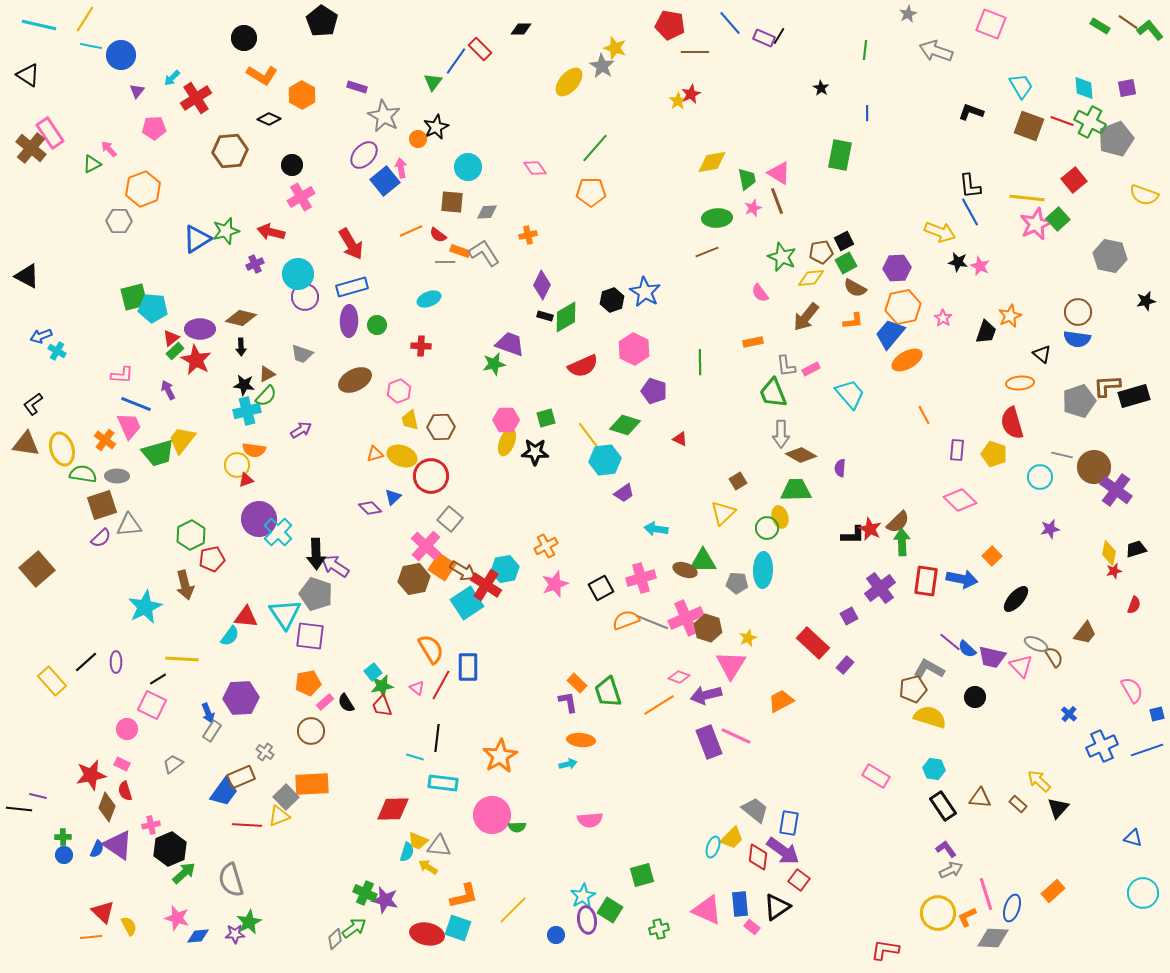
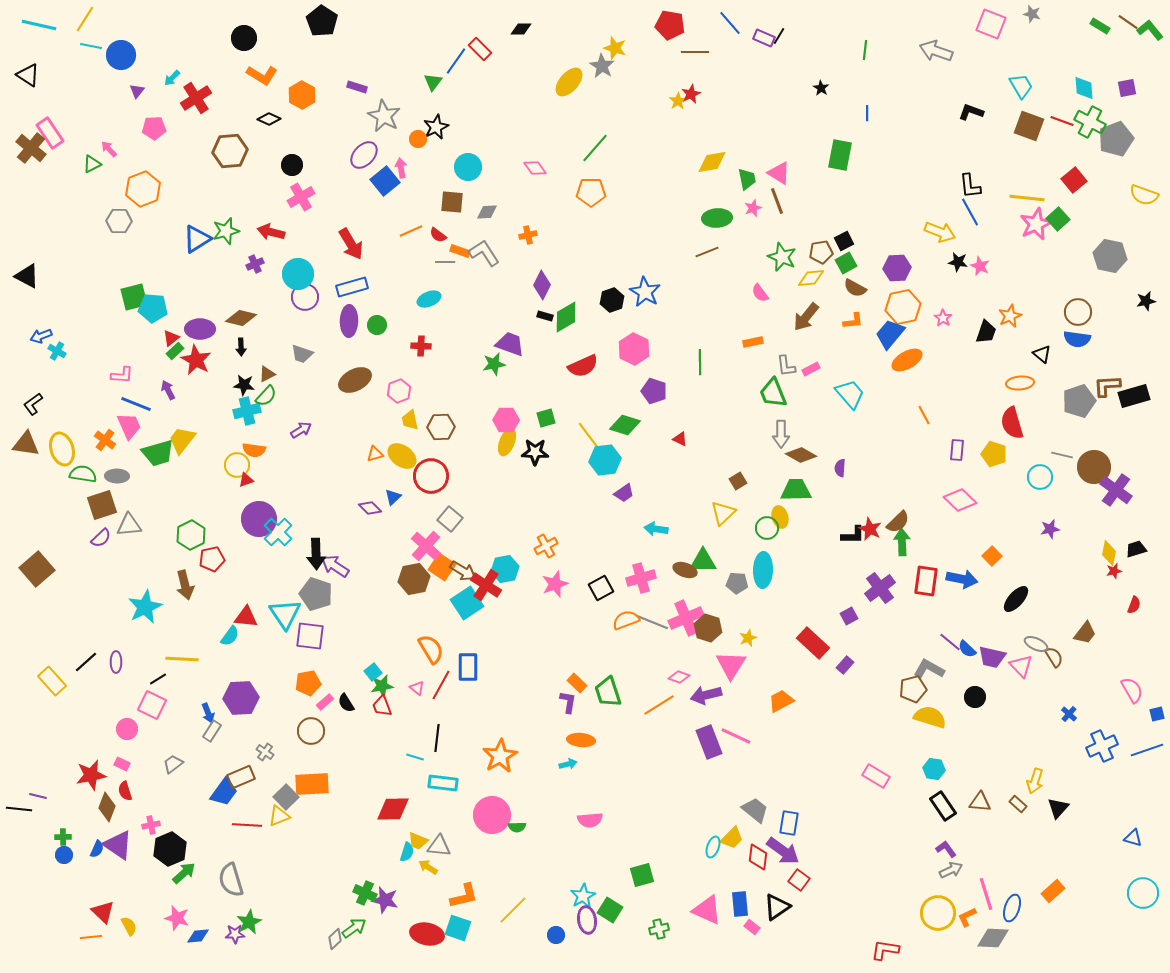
gray star at (908, 14): moved 124 px right; rotated 30 degrees counterclockwise
yellow ellipse at (402, 456): rotated 16 degrees clockwise
purple L-shape at (568, 702): rotated 20 degrees clockwise
yellow arrow at (1039, 781): moved 4 px left; rotated 115 degrees counterclockwise
brown triangle at (980, 798): moved 4 px down
